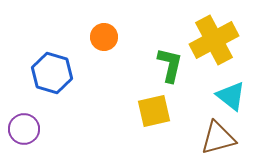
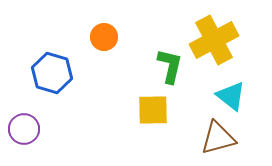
green L-shape: moved 1 px down
yellow square: moved 1 px left, 1 px up; rotated 12 degrees clockwise
